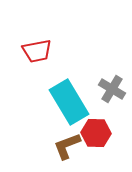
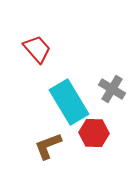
red trapezoid: moved 2 px up; rotated 120 degrees counterclockwise
red hexagon: moved 2 px left
brown L-shape: moved 19 px left
